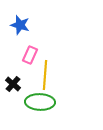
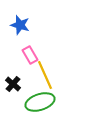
pink rectangle: rotated 54 degrees counterclockwise
yellow line: rotated 28 degrees counterclockwise
green ellipse: rotated 20 degrees counterclockwise
